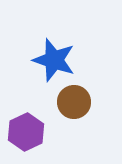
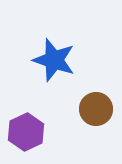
brown circle: moved 22 px right, 7 px down
